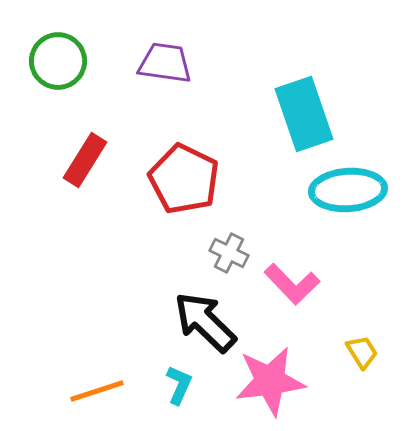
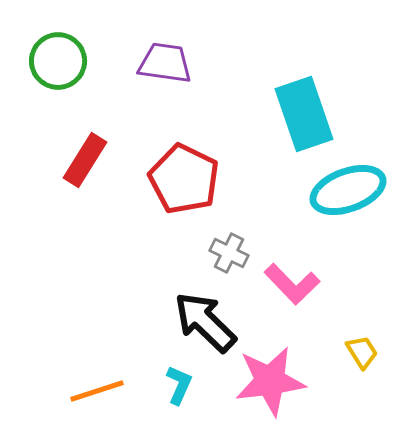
cyan ellipse: rotated 16 degrees counterclockwise
